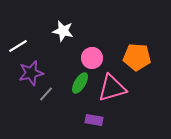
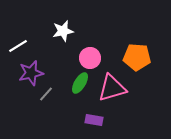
white star: rotated 25 degrees counterclockwise
pink circle: moved 2 px left
